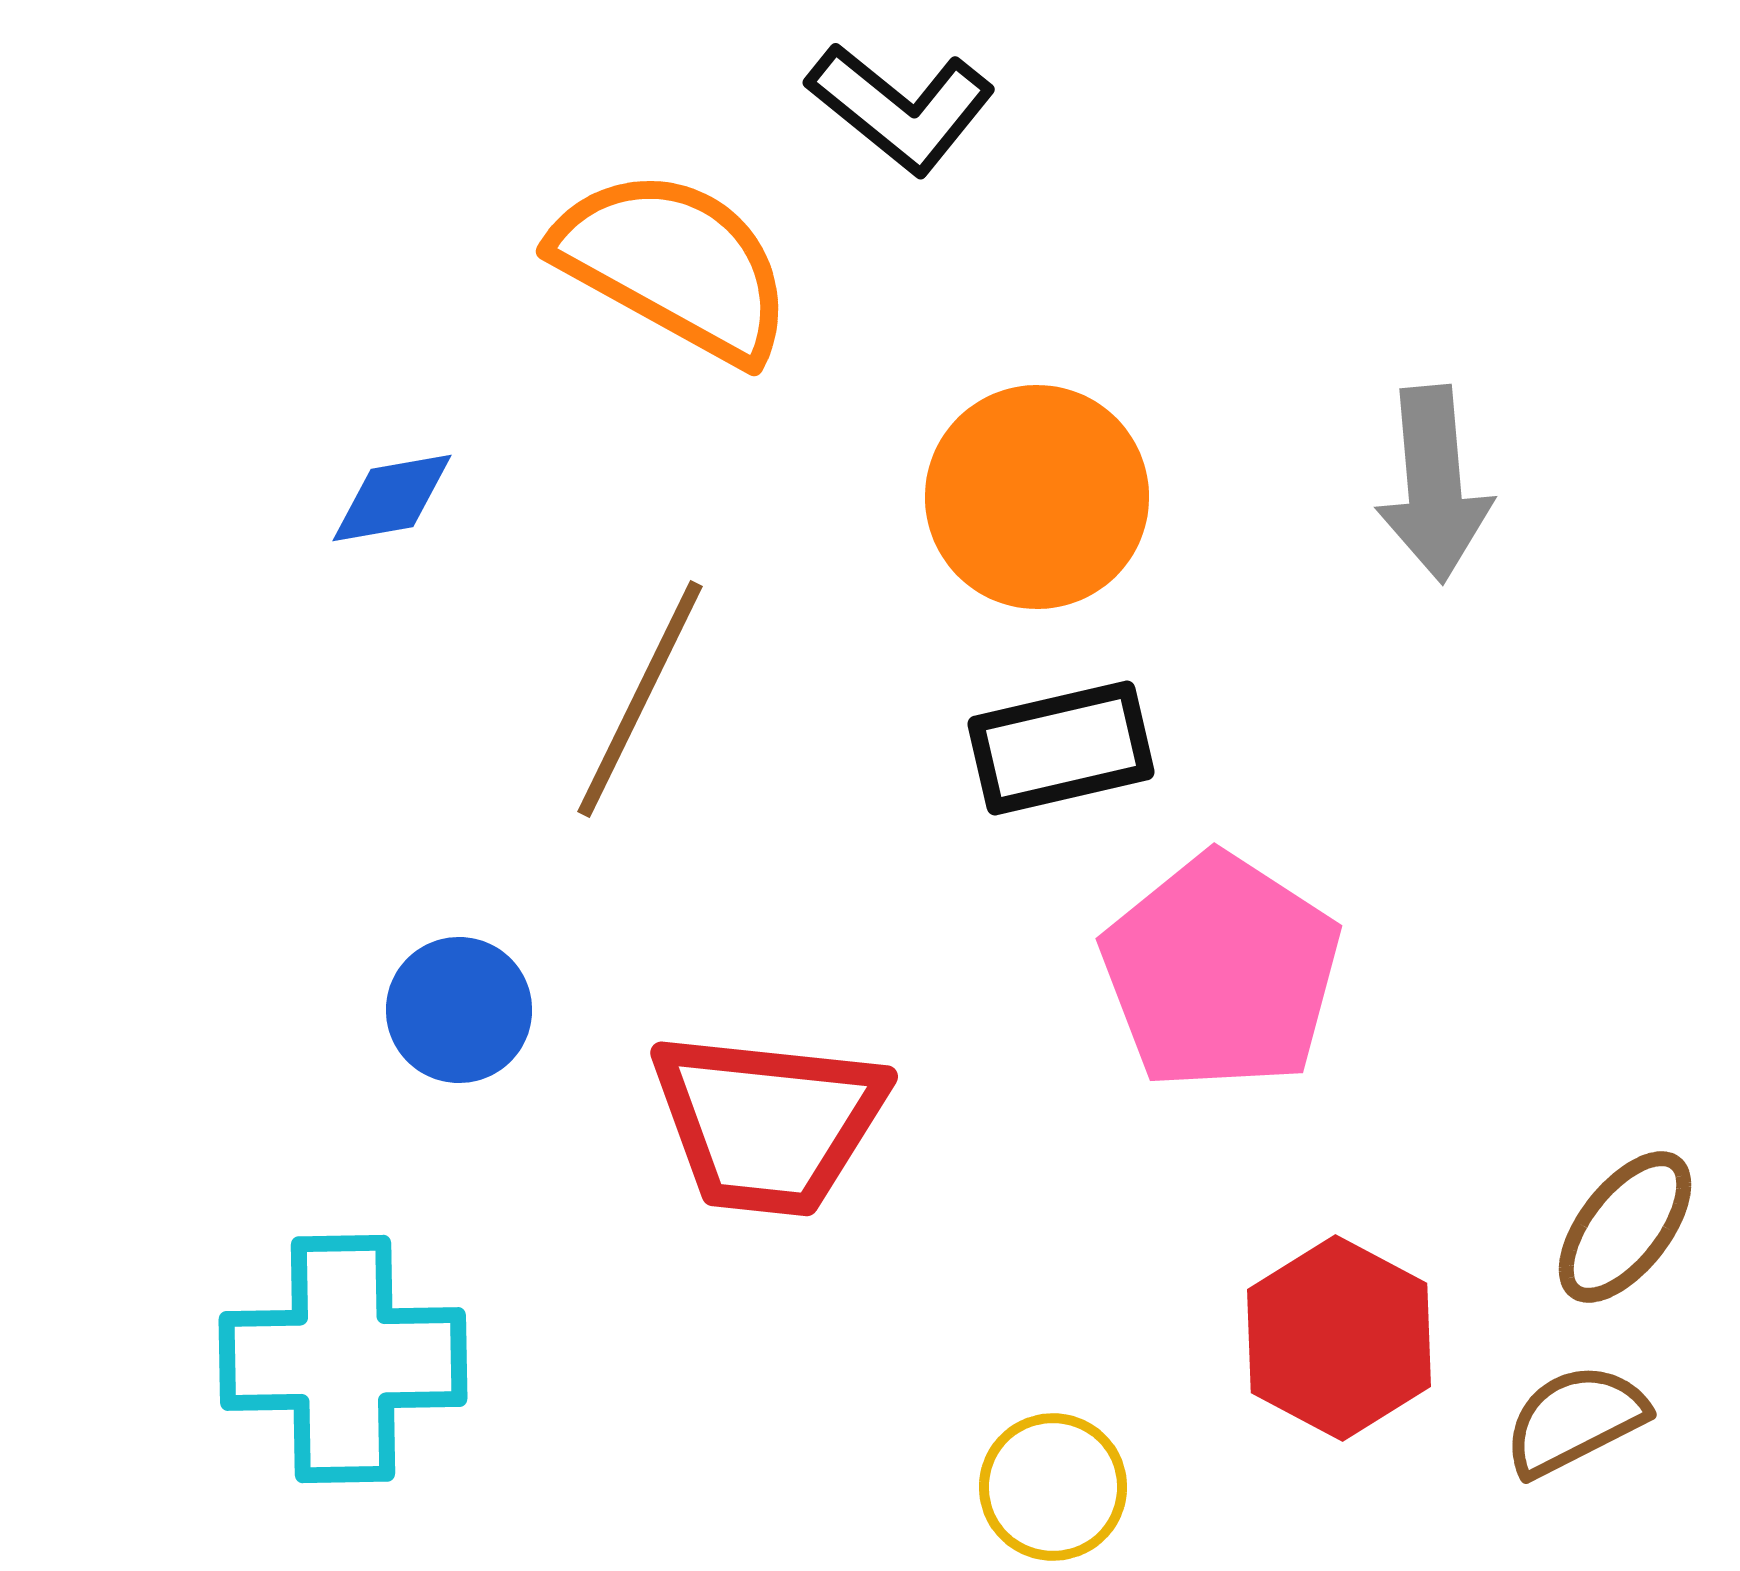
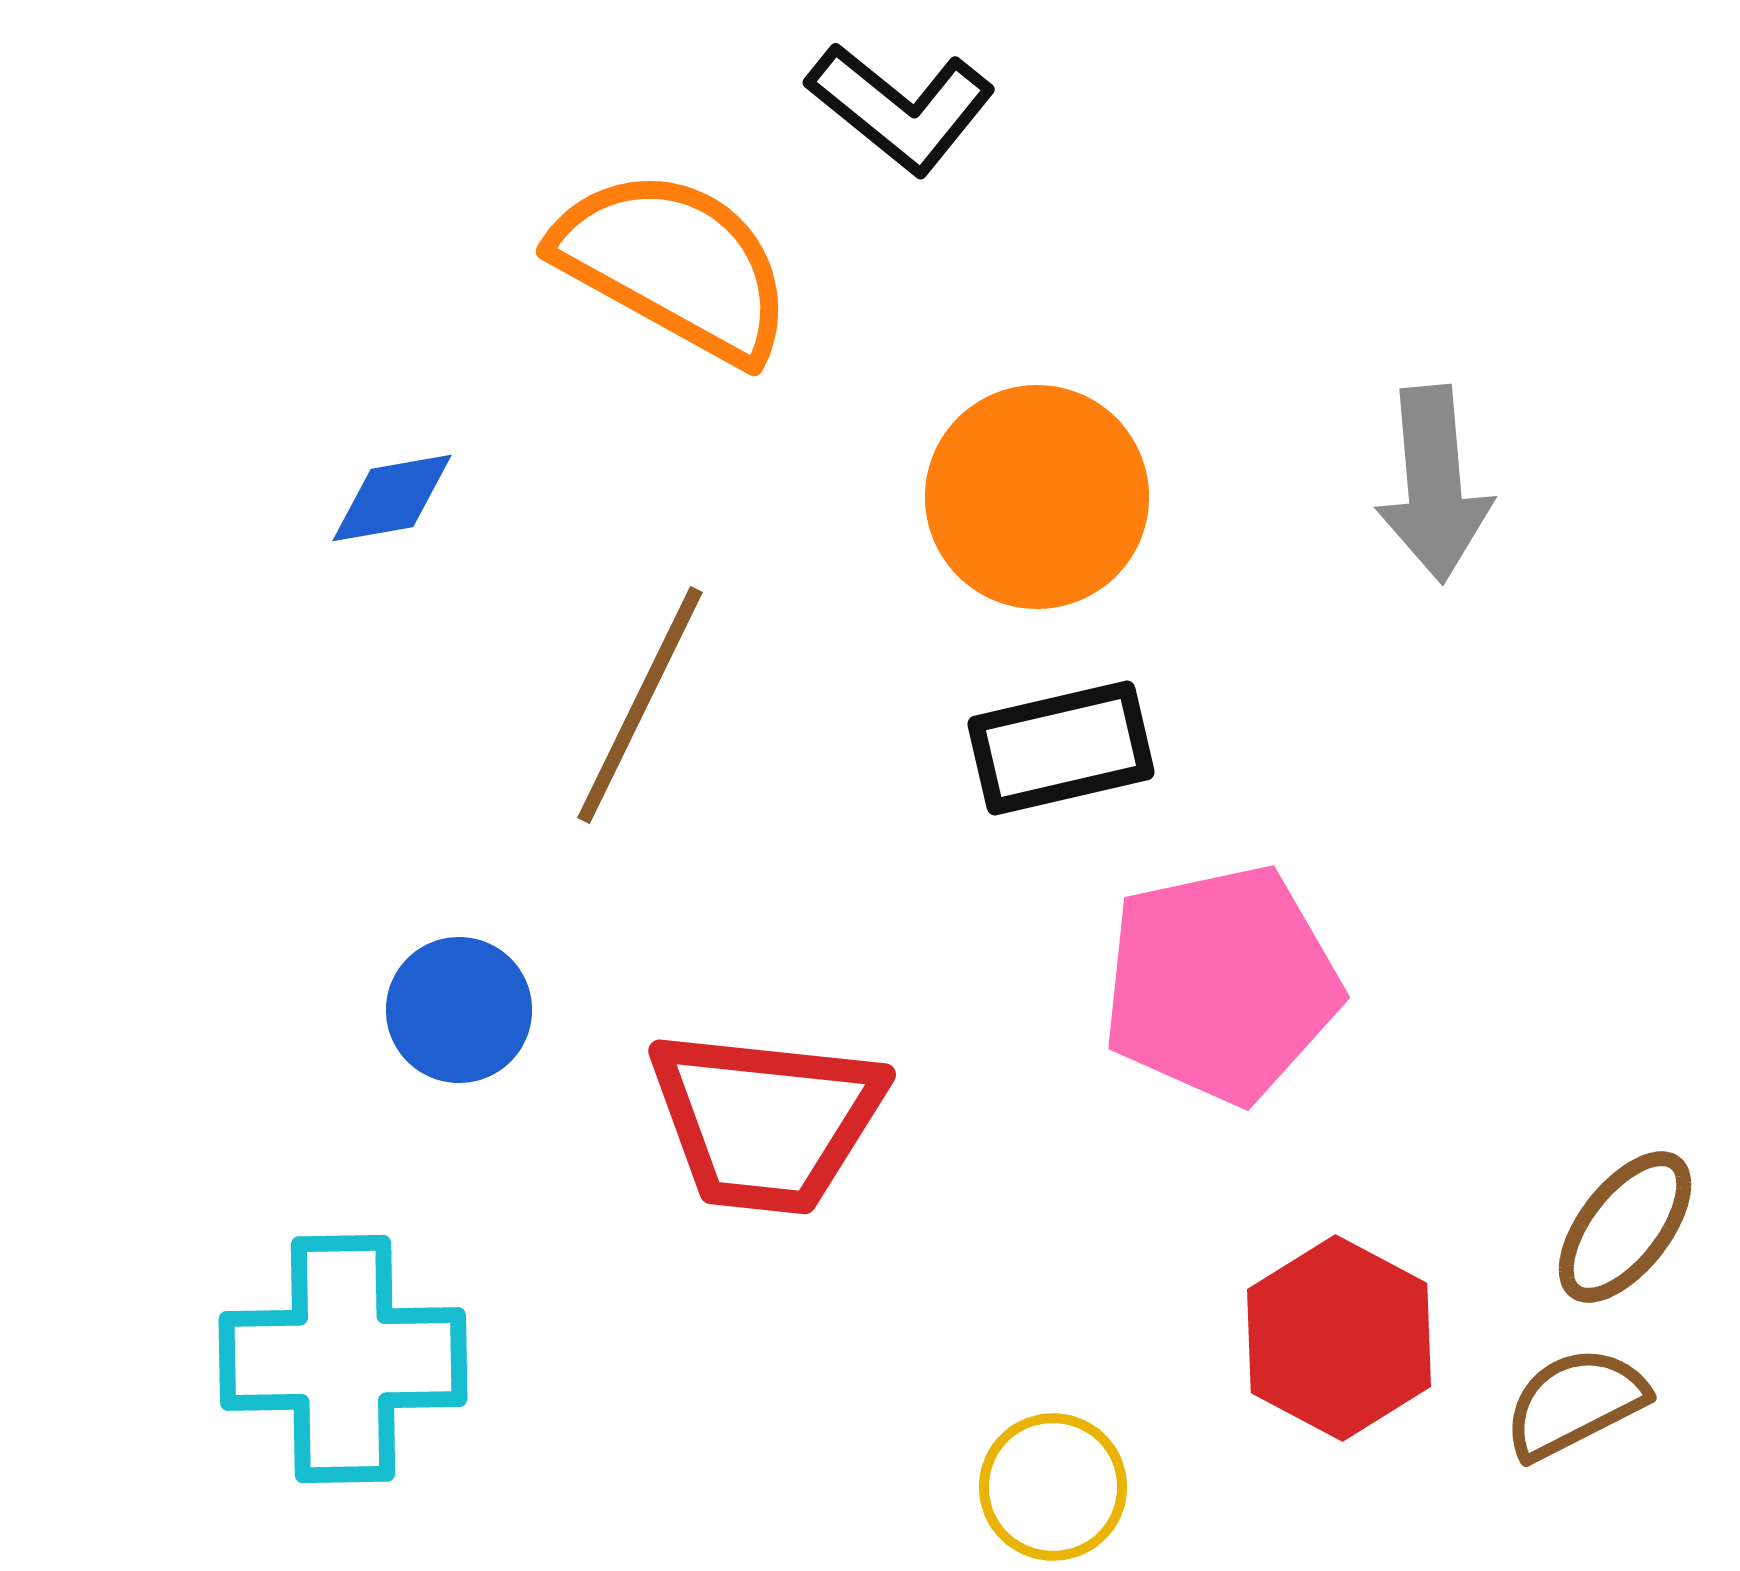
brown line: moved 6 px down
pink pentagon: moved 12 px down; rotated 27 degrees clockwise
red trapezoid: moved 2 px left, 2 px up
brown semicircle: moved 17 px up
